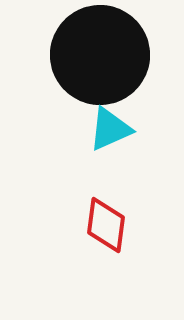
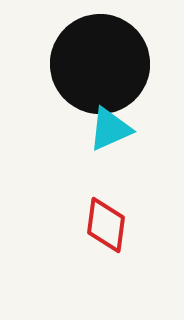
black circle: moved 9 px down
